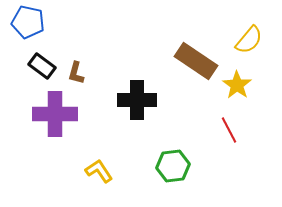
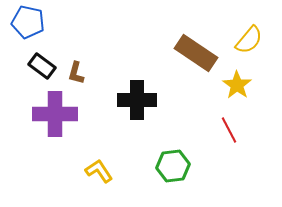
brown rectangle: moved 8 px up
